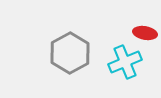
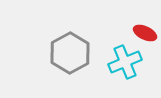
red ellipse: rotated 15 degrees clockwise
